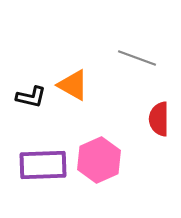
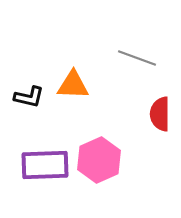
orange triangle: rotated 28 degrees counterclockwise
black L-shape: moved 2 px left
red semicircle: moved 1 px right, 5 px up
purple rectangle: moved 2 px right
